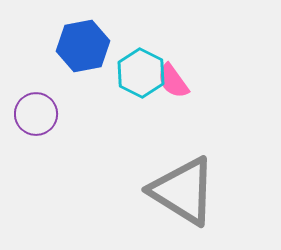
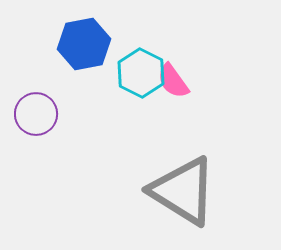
blue hexagon: moved 1 px right, 2 px up
